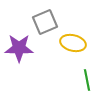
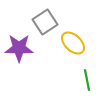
gray square: rotated 10 degrees counterclockwise
yellow ellipse: rotated 30 degrees clockwise
